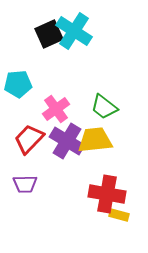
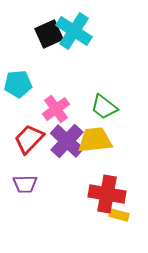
purple cross: rotated 12 degrees clockwise
